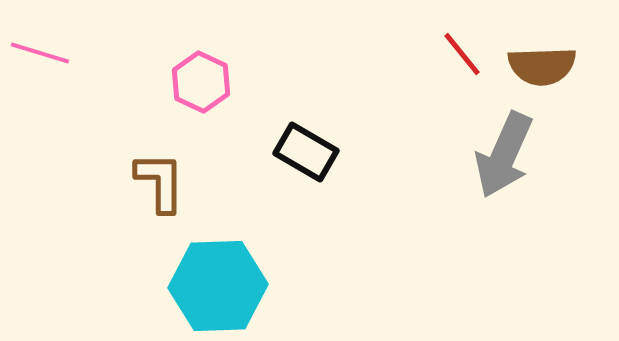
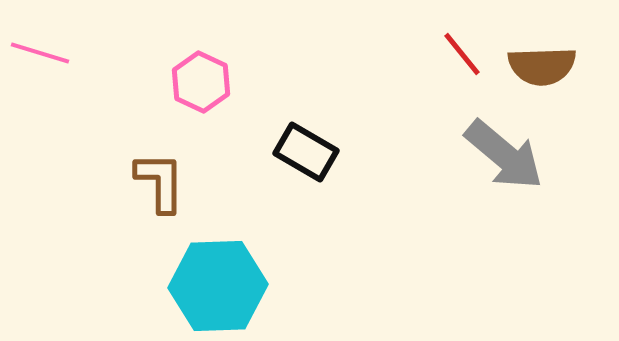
gray arrow: rotated 74 degrees counterclockwise
